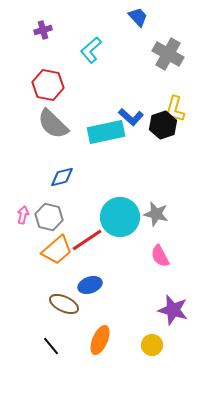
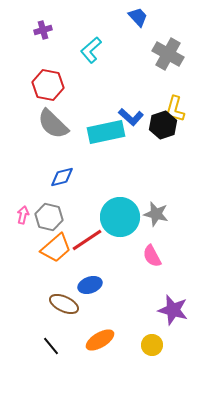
orange trapezoid: moved 1 px left, 2 px up
pink semicircle: moved 8 px left
orange ellipse: rotated 36 degrees clockwise
